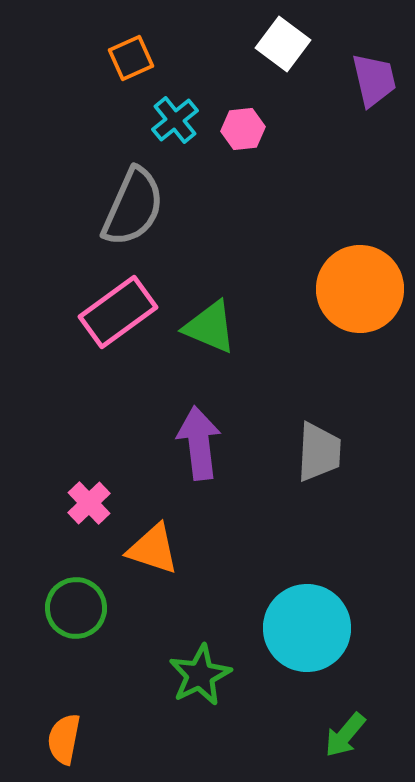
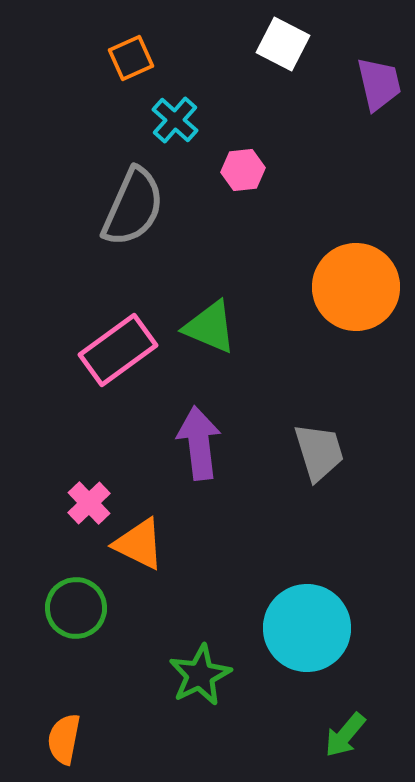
white square: rotated 10 degrees counterclockwise
purple trapezoid: moved 5 px right, 4 px down
cyan cross: rotated 9 degrees counterclockwise
pink hexagon: moved 41 px down
orange circle: moved 4 px left, 2 px up
pink rectangle: moved 38 px down
gray trapezoid: rotated 20 degrees counterclockwise
orange triangle: moved 14 px left, 5 px up; rotated 8 degrees clockwise
